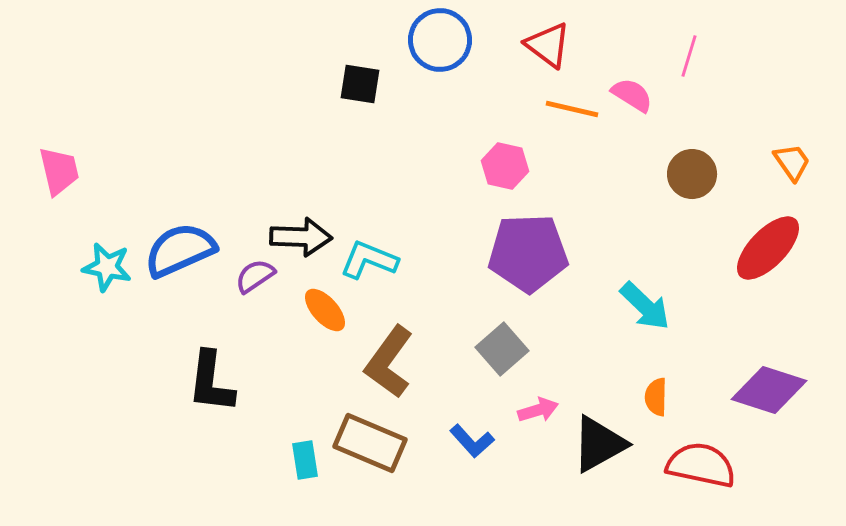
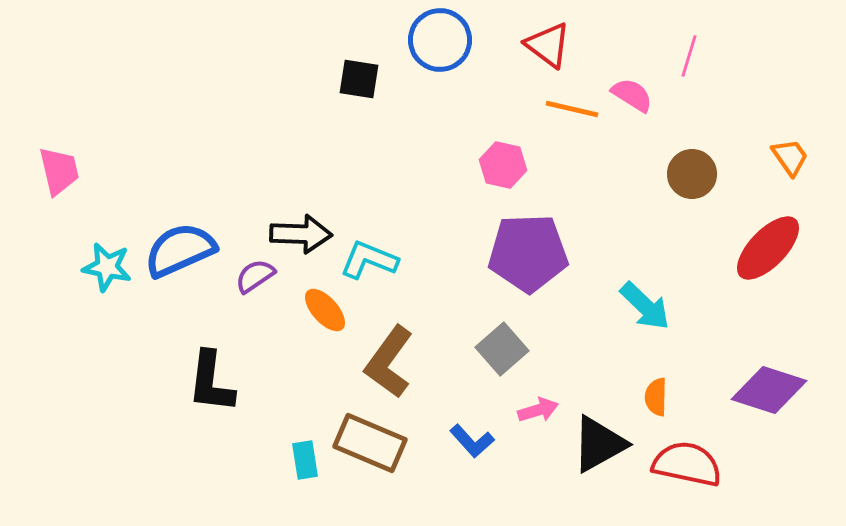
black square: moved 1 px left, 5 px up
orange trapezoid: moved 2 px left, 5 px up
pink hexagon: moved 2 px left, 1 px up
black arrow: moved 3 px up
red semicircle: moved 14 px left, 1 px up
